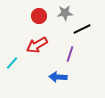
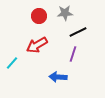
black line: moved 4 px left, 3 px down
purple line: moved 3 px right
